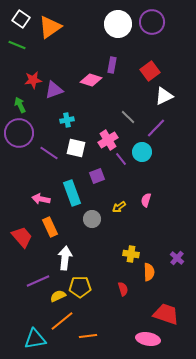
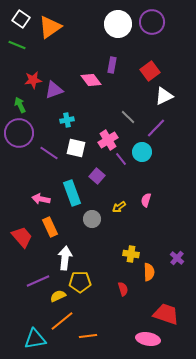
pink diamond at (91, 80): rotated 35 degrees clockwise
purple square at (97, 176): rotated 28 degrees counterclockwise
yellow pentagon at (80, 287): moved 5 px up
